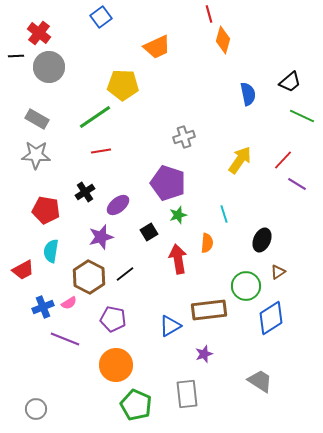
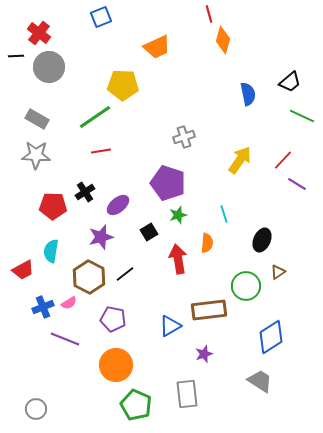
blue square at (101, 17): rotated 15 degrees clockwise
red pentagon at (46, 210): moved 7 px right, 4 px up; rotated 8 degrees counterclockwise
blue diamond at (271, 318): moved 19 px down
